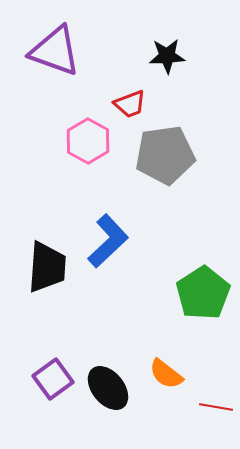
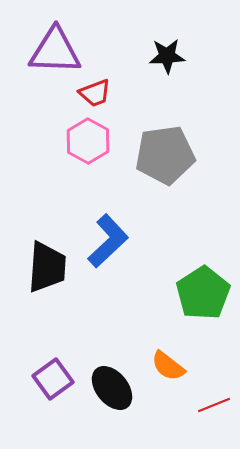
purple triangle: rotated 18 degrees counterclockwise
red trapezoid: moved 35 px left, 11 px up
orange semicircle: moved 2 px right, 8 px up
black ellipse: moved 4 px right
red line: moved 2 px left, 2 px up; rotated 32 degrees counterclockwise
